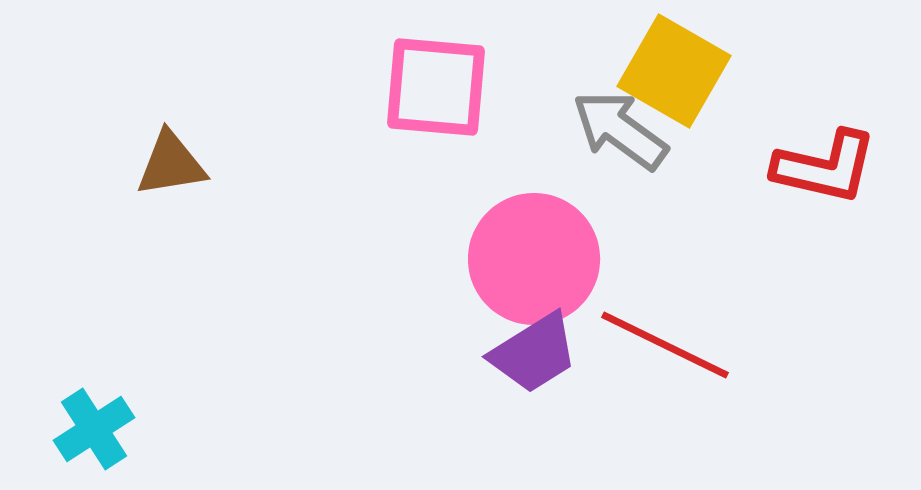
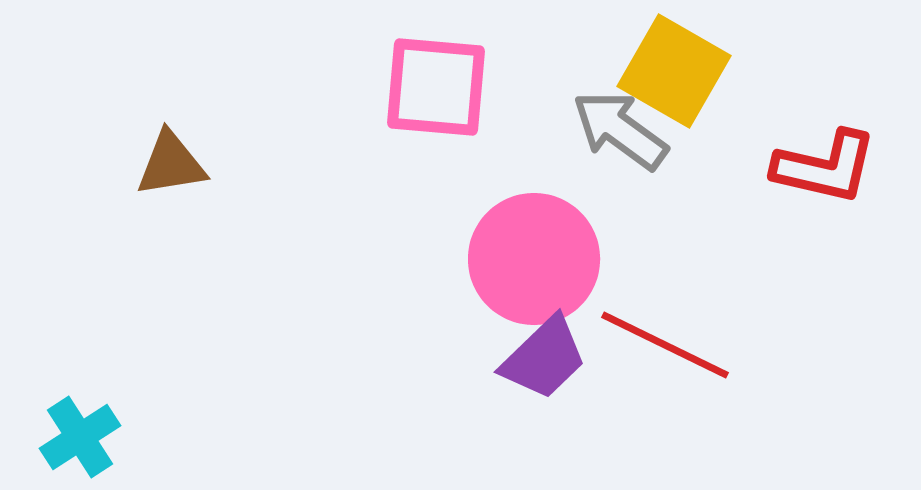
purple trapezoid: moved 10 px right, 5 px down; rotated 12 degrees counterclockwise
cyan cross: moved 14 px left, 8 px down
